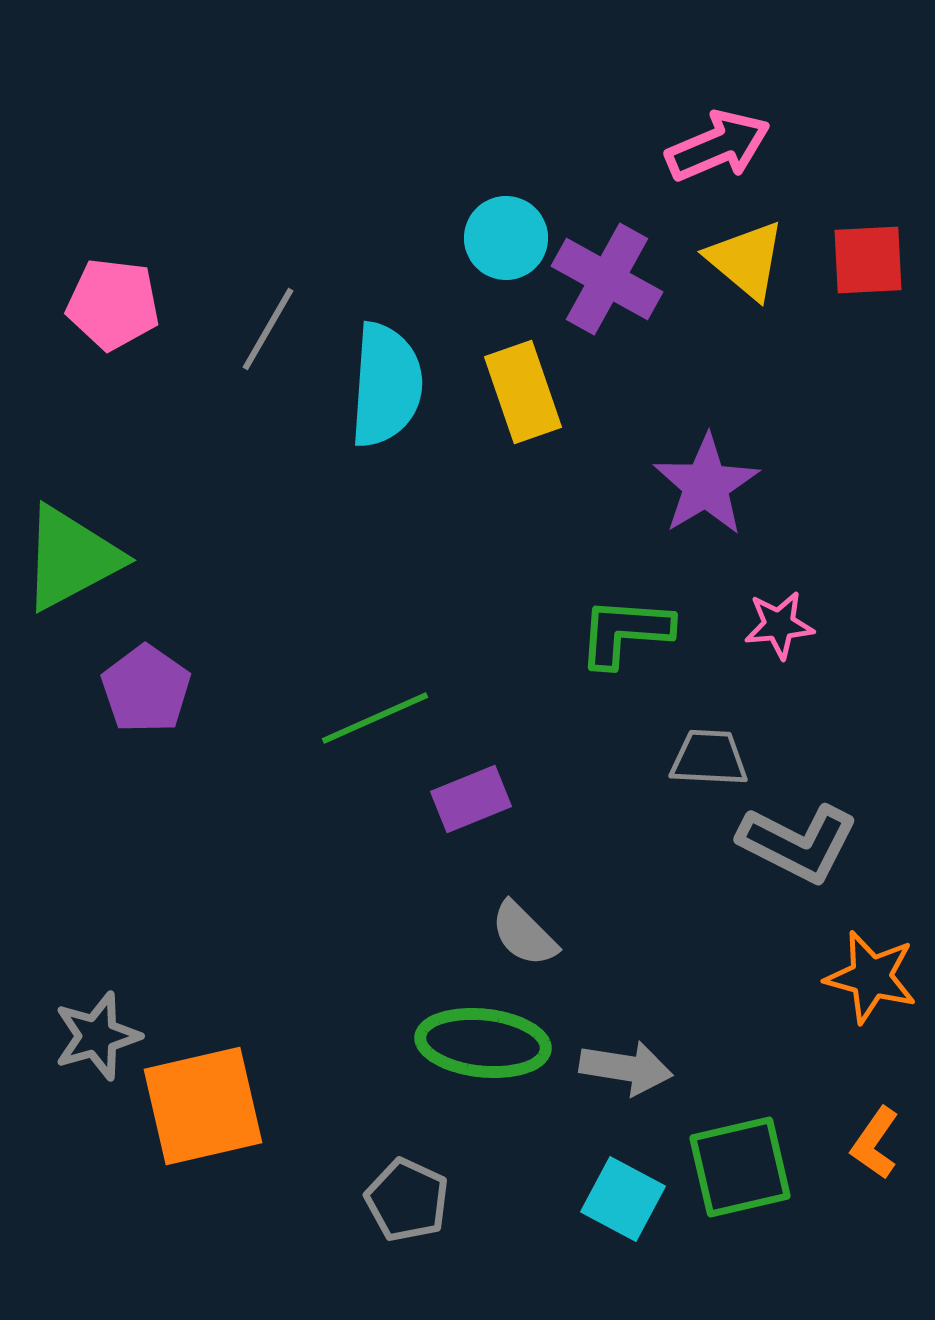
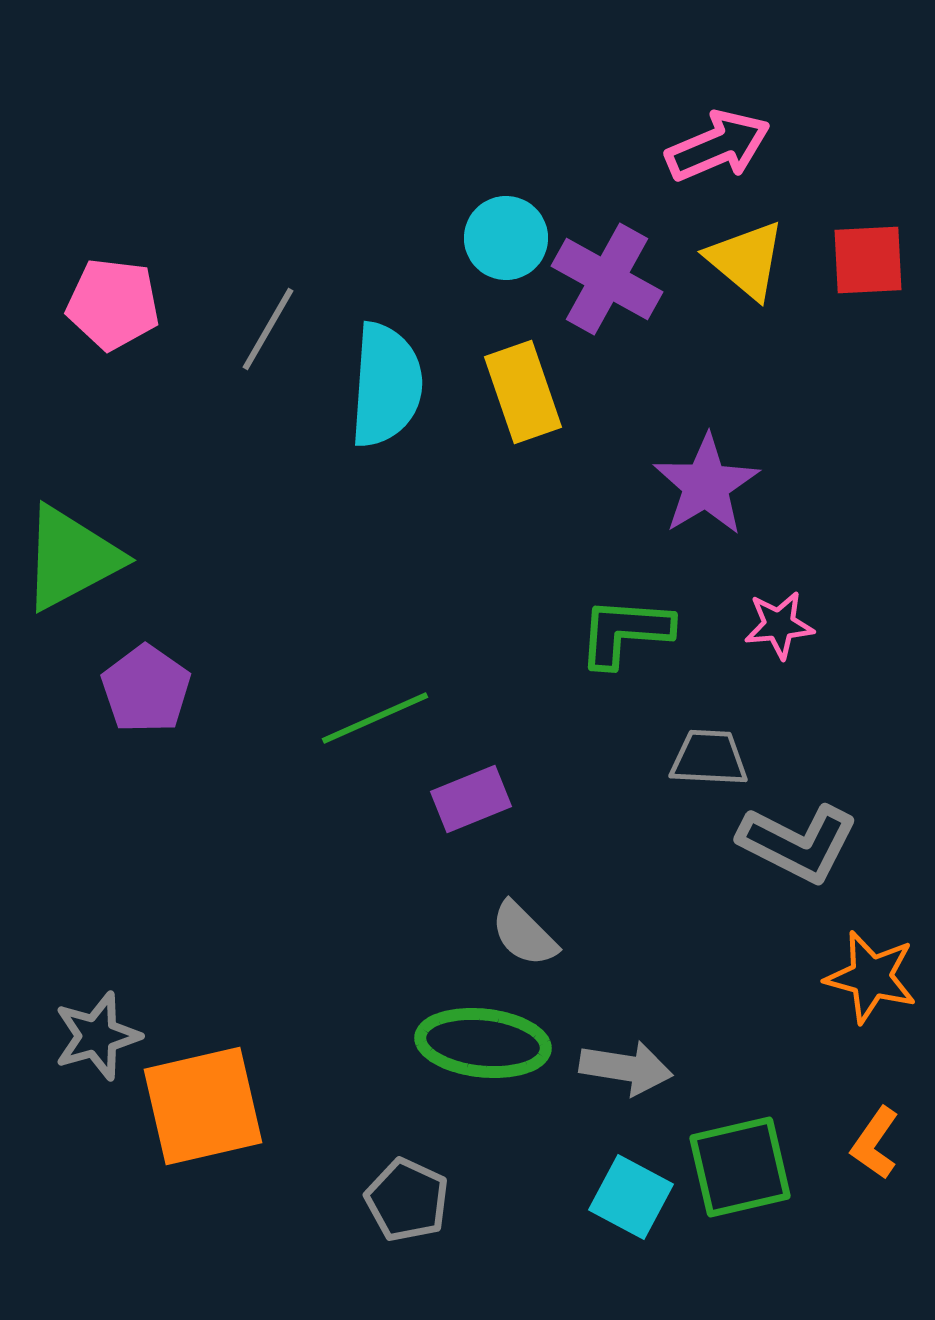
cyan square: moved 8 px right, 2 px up
